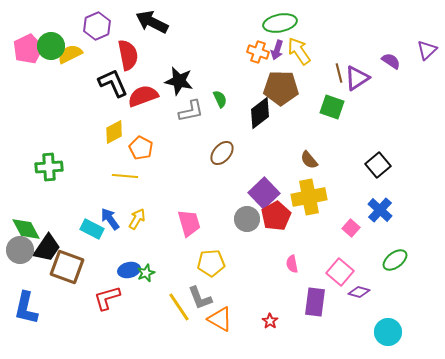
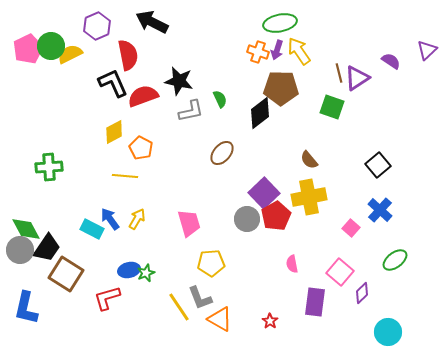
brown square at (67, 267): moved 1 px left, 7 px down; rotated 12 degrees clockwise
purple diamond at (359, 292): moved 3 px right, 1 px down; rotated 60 degrees counterclockwise
